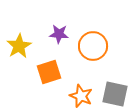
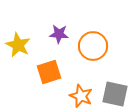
yellow star: moved 1 px left, 1 px up; rotated 15 degrees counterclockwise
